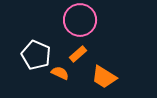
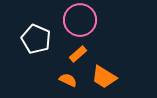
white pentagon: moved 16 px up
orange semicircle: moved 8 px right, 7 px down
